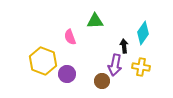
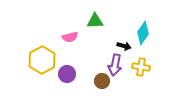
pink semicircle: rotated 84 degrees counterclockwise
black arrow: rotated 112 degrees clockwise
yellow hexagon: moved 1 px left, 1 px up; rotated 12 degrees clockwise
